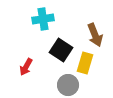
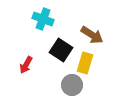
cyan cross: rotated 30 degrees clockwise
brown arrow: moved 3 px left; rotated 35 degrees counterclockwise
red arrow: moved 2 px up
gray circle: moved 4 px right
